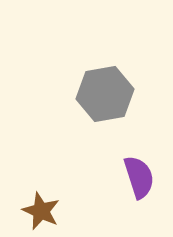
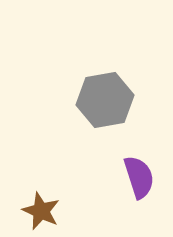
gray hexagon: moved 6 px down
